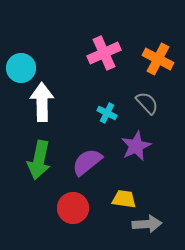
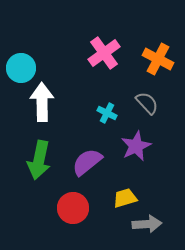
pink cross: rotated 12 degrees counterclockwise
yellow trapezoid: moved 1 px right, 1 px up; rotated 25 degrees counterclockwise
